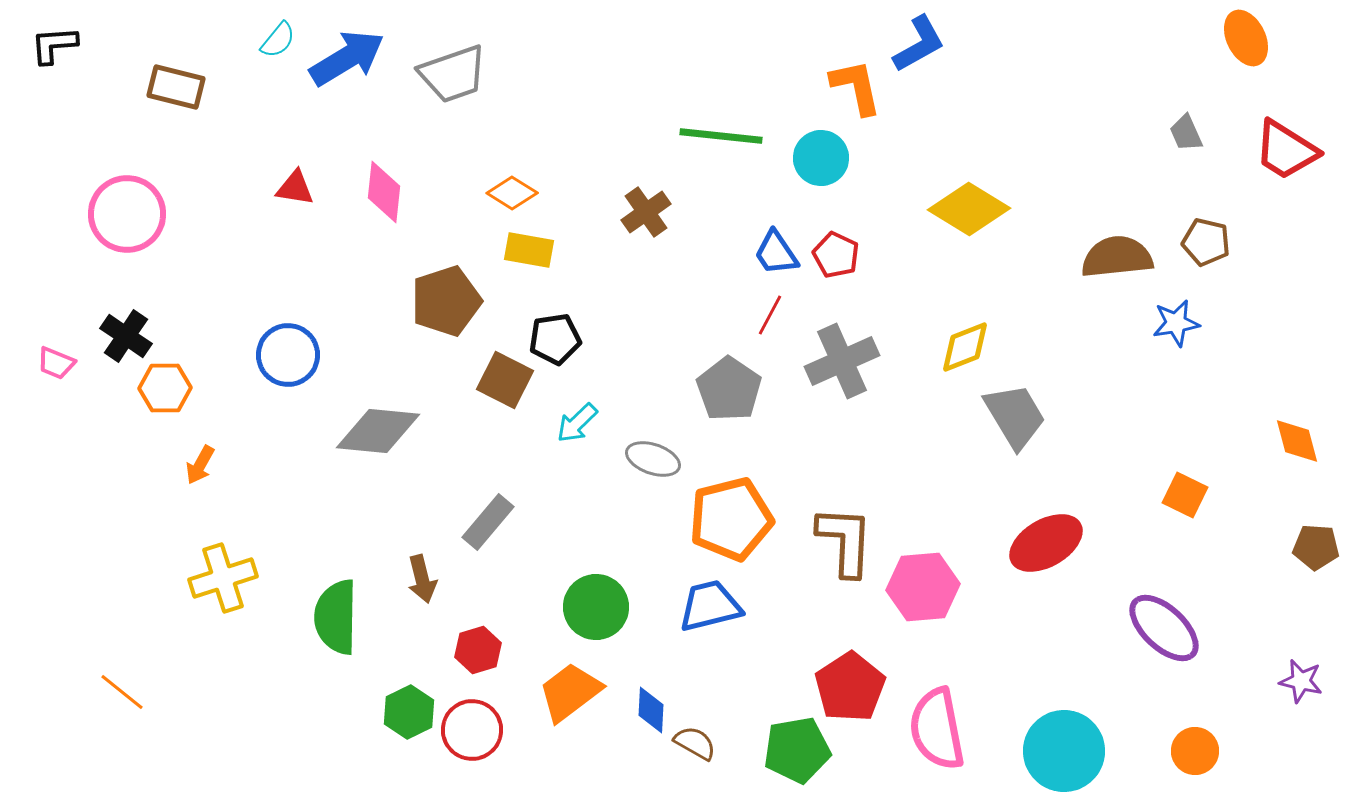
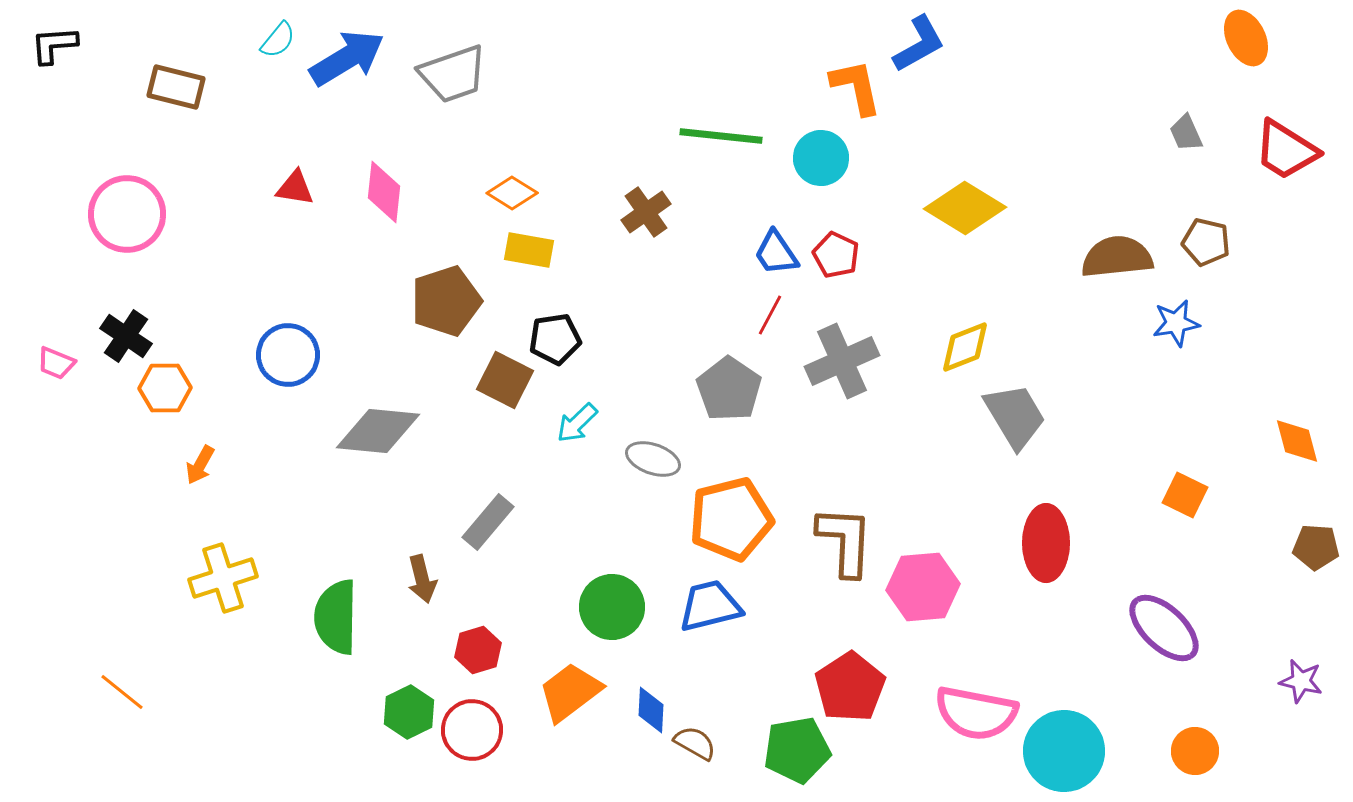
yellow diamond at (969, 209): moved 4 px left, 1 px up
red ellipse at (1046, 543): rotated 60 degrees counterclockwise
green circle at (596, 607): moved 16 px right
pink semicircle at (937, 729): moved 39 px right, 16 px up; rotated 68 degrees counterclockwise
